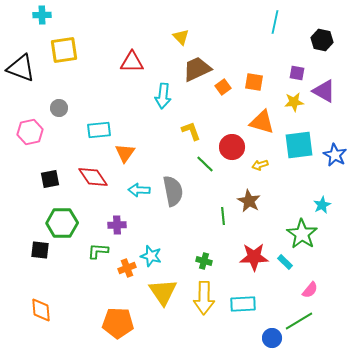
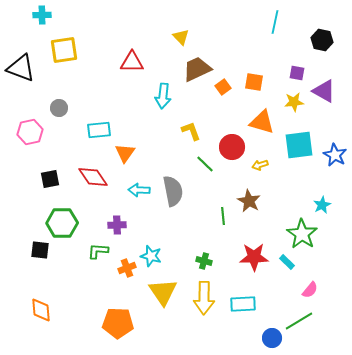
cyan rectangle at (285, 262): moved 2 px right
